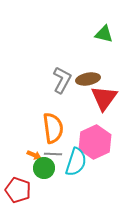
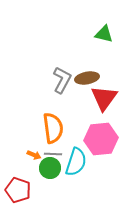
brown ellipse: moved 1 px left, 1 px up
pink hexagon: moved 6 px right, 3 px up; rotated 20 degrees clockwise
green circle: moved 6 px right
